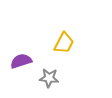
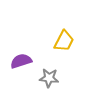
yellow trapezoid: moved 2 px up
